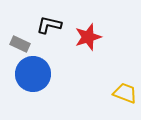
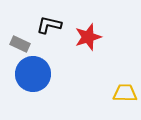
yellow trapezoid: rotated 20 degrees counterclockwise
